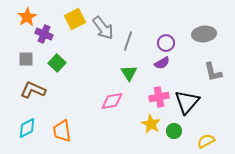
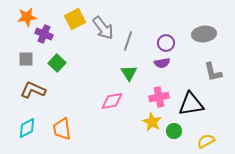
orange star: rotated 24 degrees clockwise
purple semicircle: rotated 21 degrees clockwise
black triangle: moved 4 px right, 2 px down; rotated 40 degrees clockwise
yellow star: moved 1 px right, 2 px up
orange trapezoid: moved 2 px up
